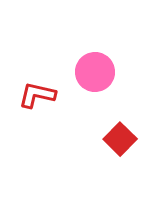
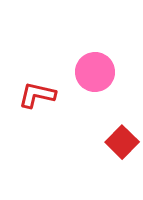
red square: moved 2 px right, 3 px down
